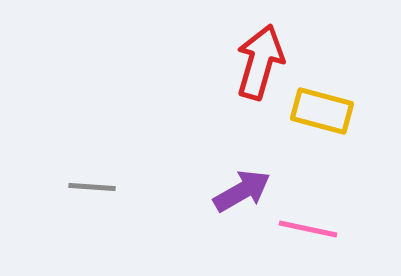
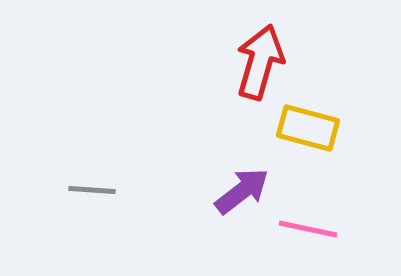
yellow rectangle: moved 14 px left, 17 px down
gray line: moved 3 px down
purple arrow: rotated 8 degrees counterclockwise
